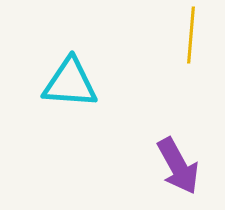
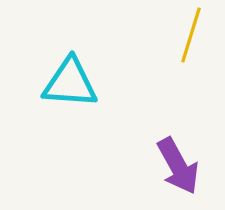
yellow line: rotated 12 degrees clockwise
